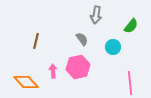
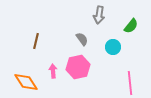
gray arrow: moved 3 px right
orange diamond: rotated 10 degrees clockwise
